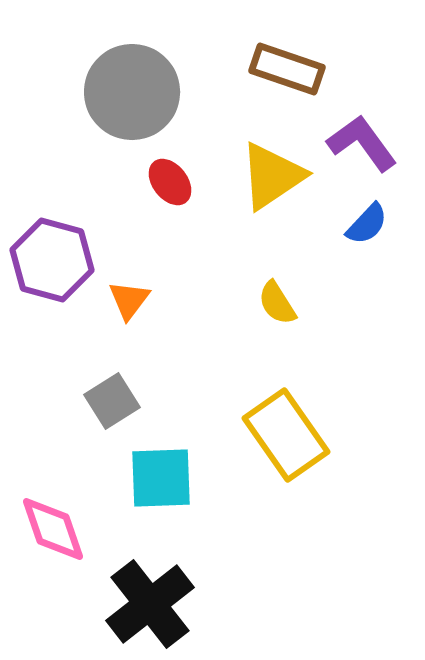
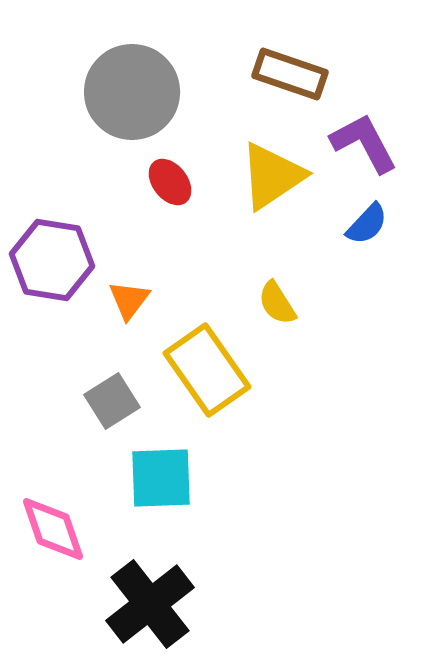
brown rectangle: moved 3 px right, 5 px down
purple L-shape: moved 2 px right; rotated 8 degrees clockwise
purple hexagon: rotated 6 degrees counterclockwise
yellow rectangle: moved 79 px left, 65 px up
